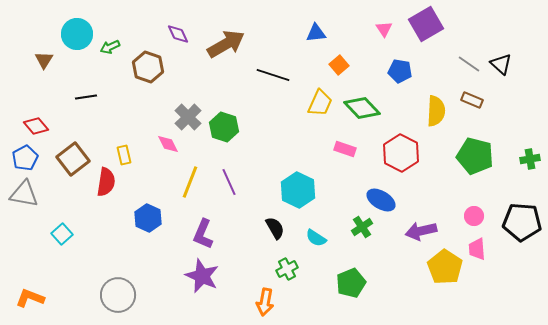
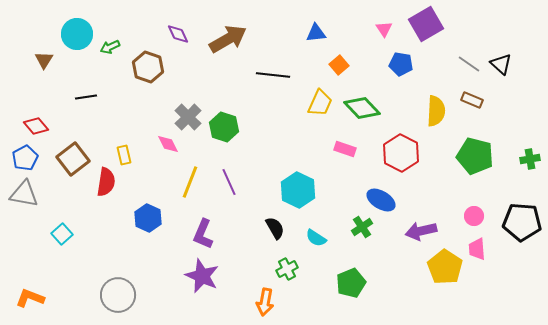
brown arrow at (226, 44): moved 2 px right, 5 px up
blue pentagon at (400, 71): moved 1 px right, 7 px up
black line at (273, 75): rotated 12 degrees counterclockwise
